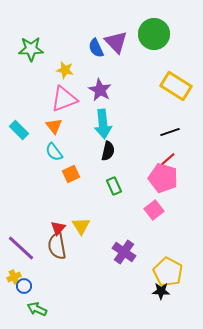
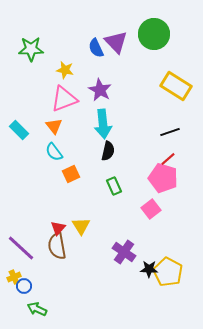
pink square: moved 3 px left, 1 px up
black star: moved 12 px left, 22 px up
